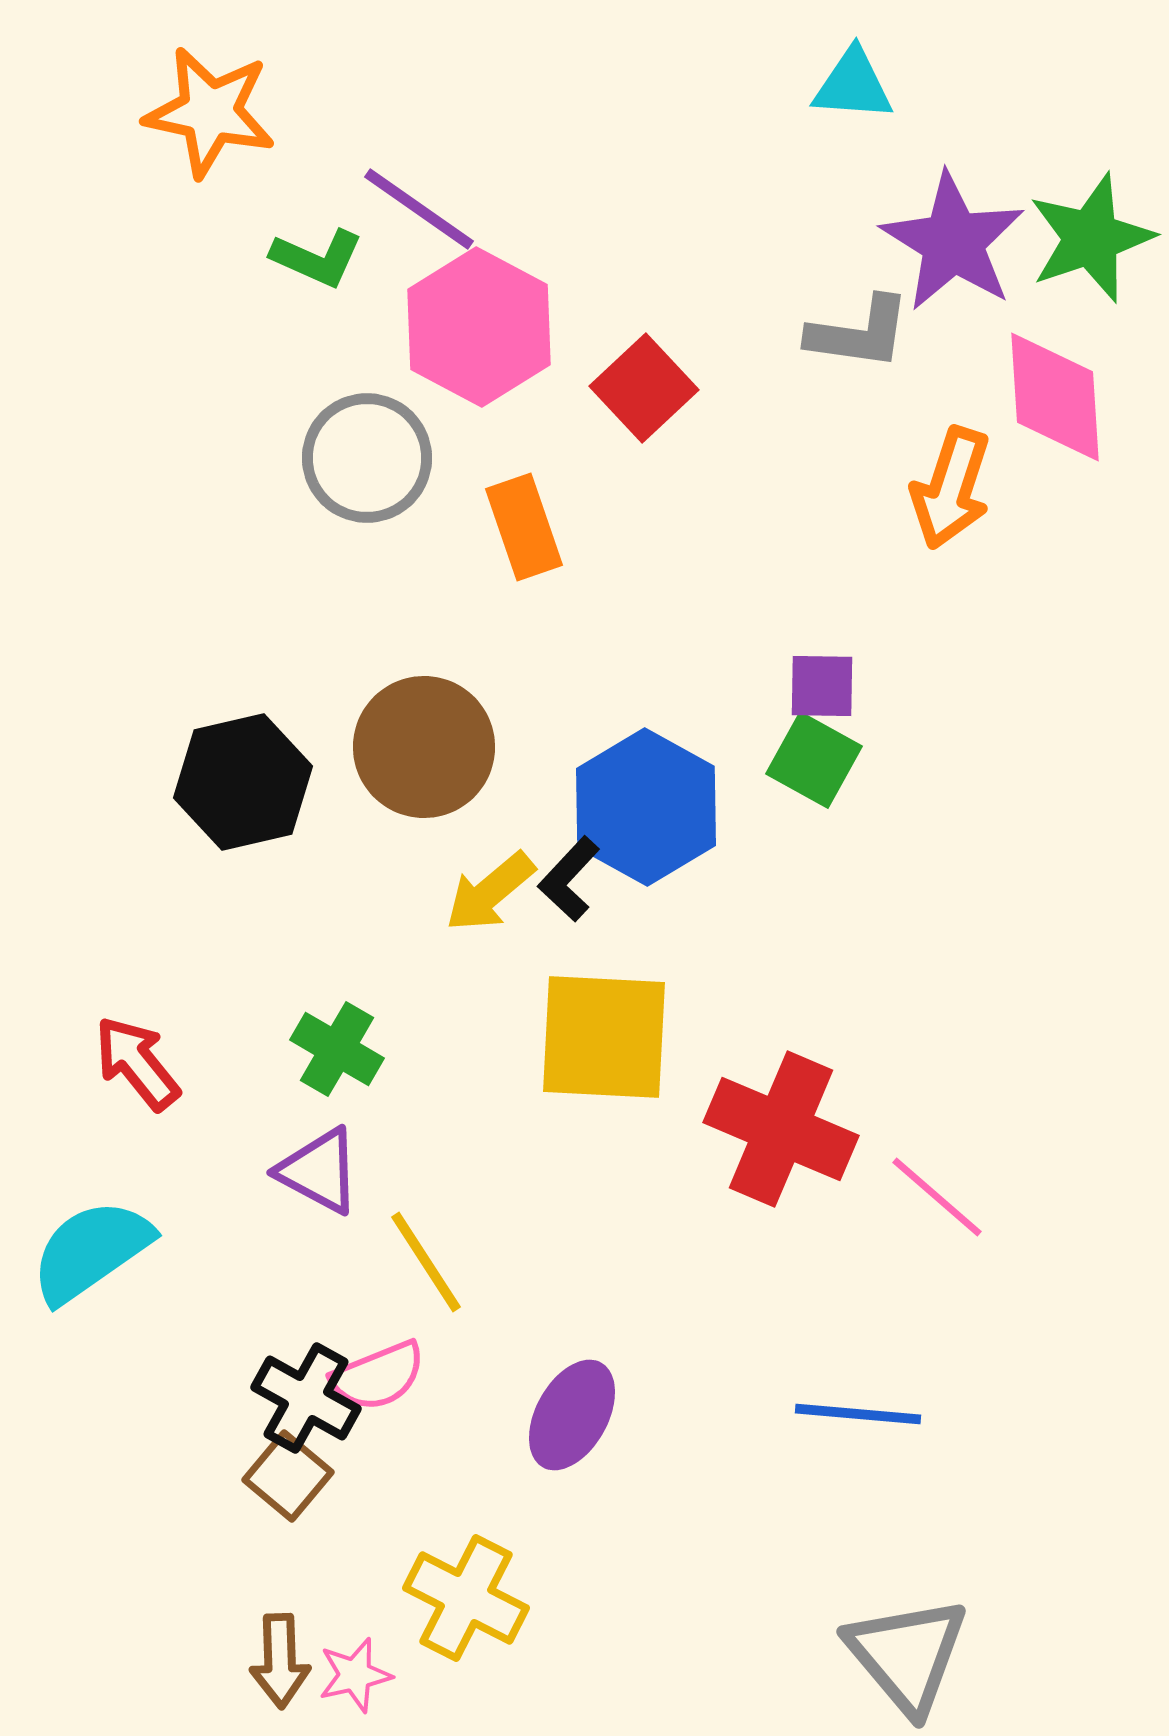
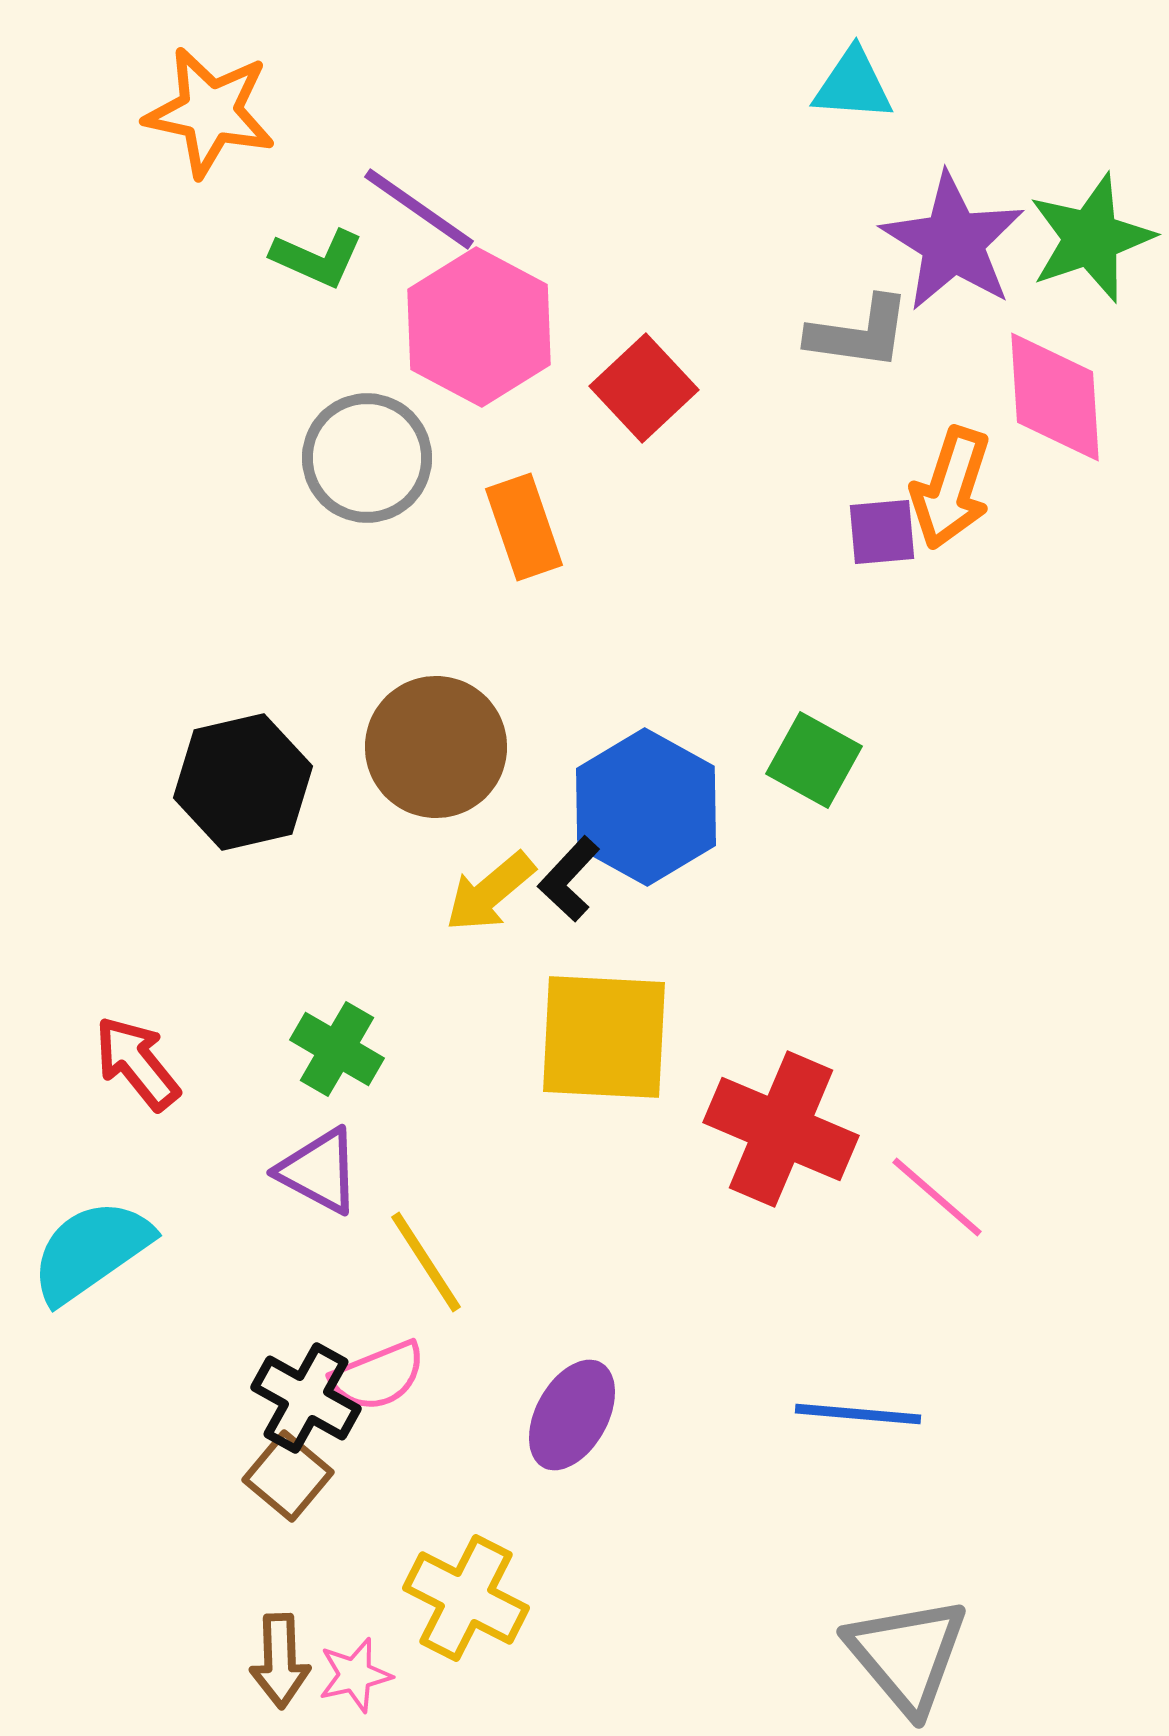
purple square: moved 60 px right, 154 px up; rotated 6 degrees counterclockwise
brown circle: moved 12 px right
